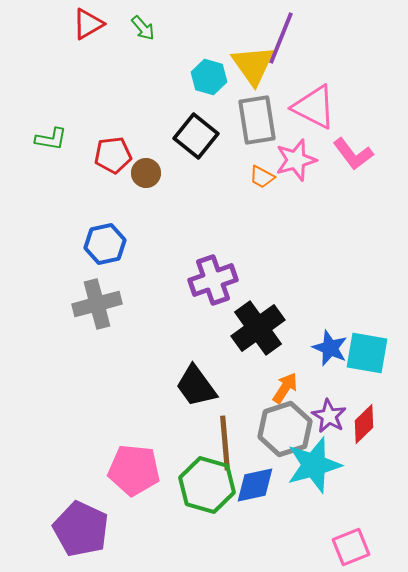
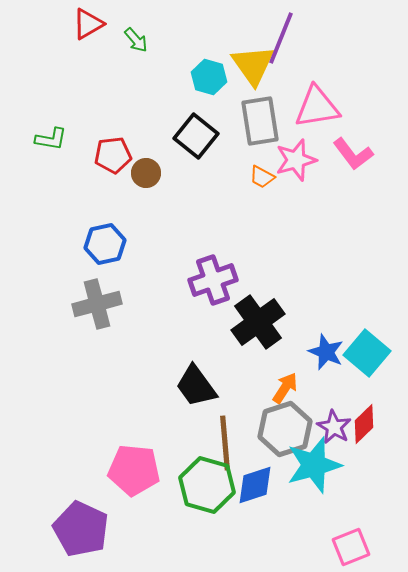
green arrow: moved 7 px left, 12 px down
pink triangle: moved 3 px right; rotated 36 degrees counterclockwise
gray rectangle: moved 3 px right, 1 px down
black cross: moved 6 px up
blue star: moved 4 px left, 4 px down
cyan square: rotated 30 degrees clockwise
purple star: moved 5 px right, 11 px down
blue diamond: rotated 6 degrees counterclockwise
